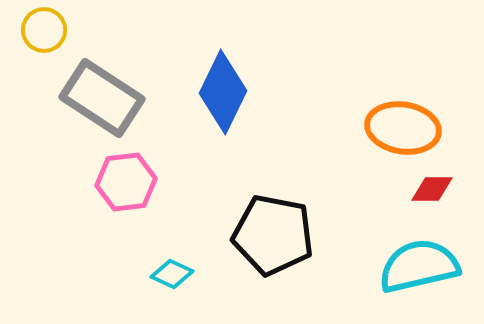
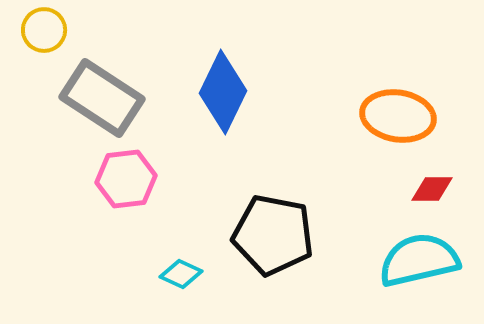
orange ellipse: moved 5 px left, 12 px up
pink hexagon: moved 3 px up
cyan semicircle: moved 6 px up
cyan diamond: moved 9 px right
